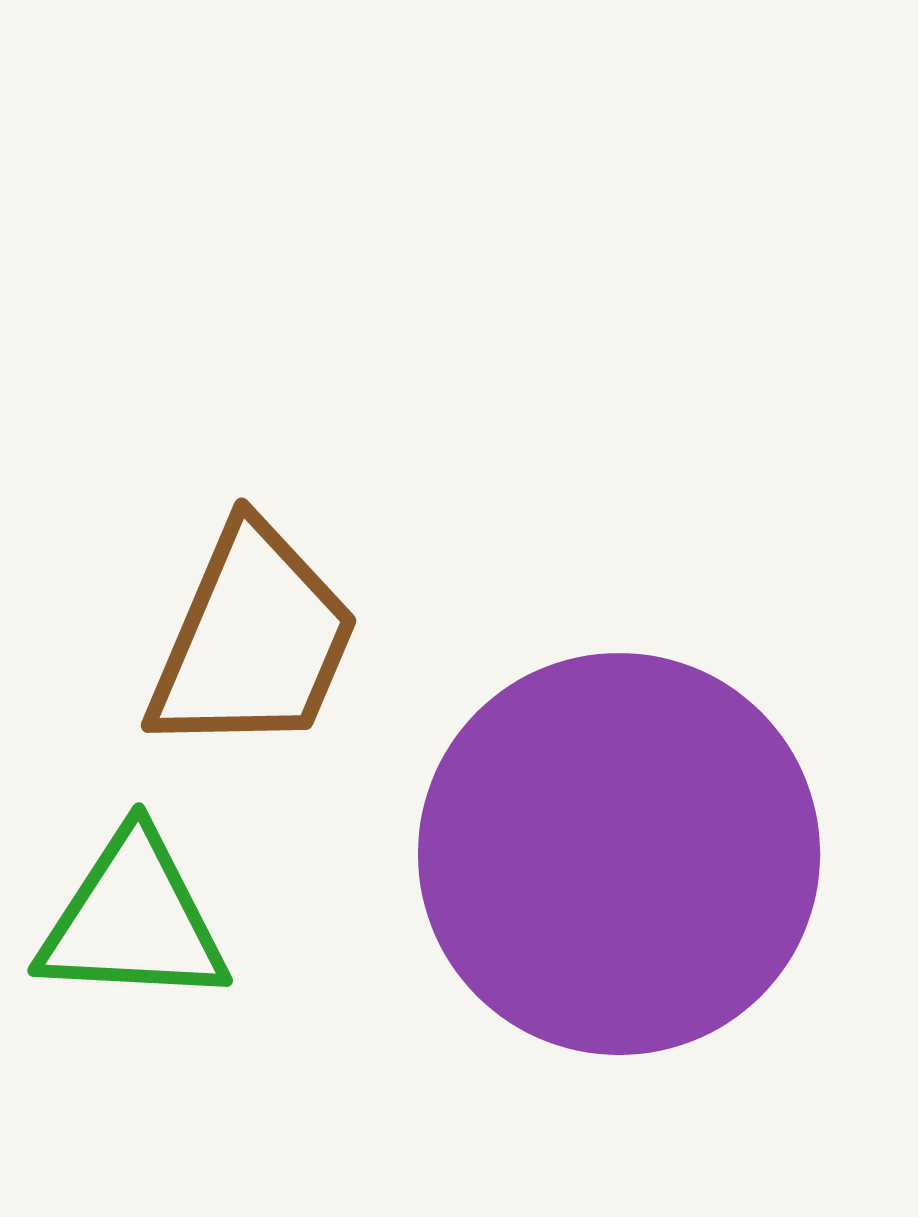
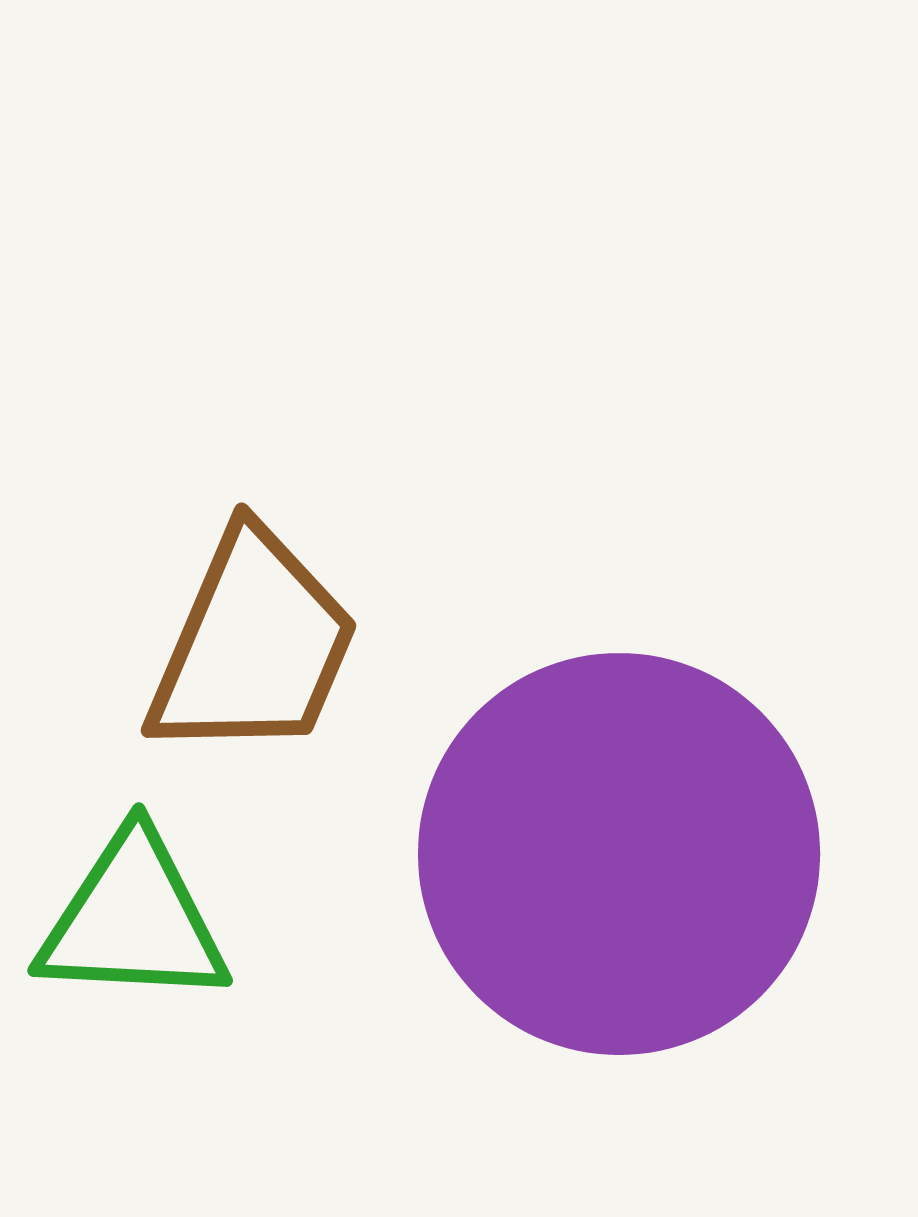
brown trapezoid: moved 5 px down
